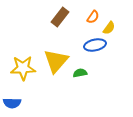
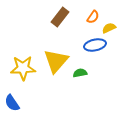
yellow semicircle: rotated 152 degrees counterclockwise
blue semicircle: rotated 54 degrees clockwise
